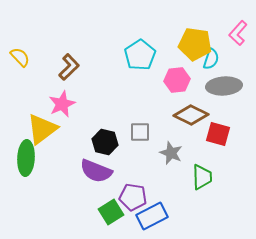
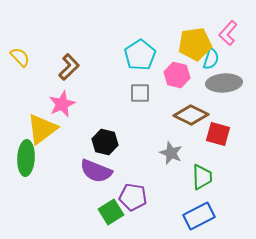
pink L-shape: moved 10 px left
yellow pentagon: rotated 16 degrees counterclockwise
pink hexagon: moved 5 px up; rotated 20 degrees clockwise
gray ellipse: moved 3 px up
gray square: moved 39 px up
blue rectangle: moved 47 px right
